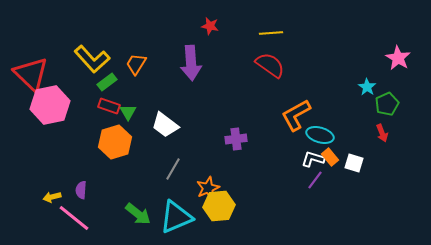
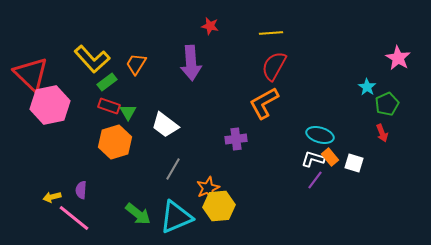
red semicircle: moved 4 px right, 1 px down; rotated 96 degrees counterclockwise
orange L-shape: moved 32 px left, 12 px up
